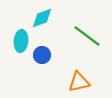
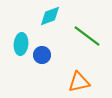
cyan diamond: moved 8 px right, 2 px up
cyan ellipse: moved 3 px down
